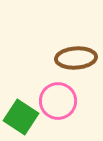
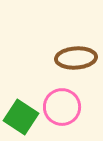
pink circle: moved 4 px right, 6 px down
